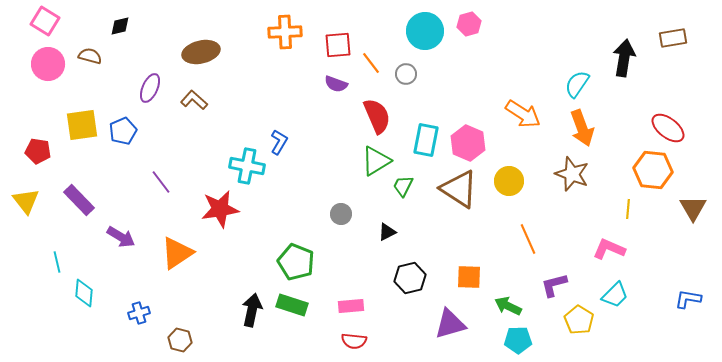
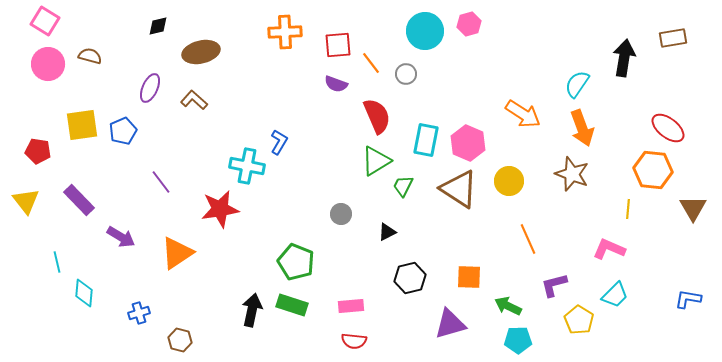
black diamond at (120, 26): moved 38 px right
